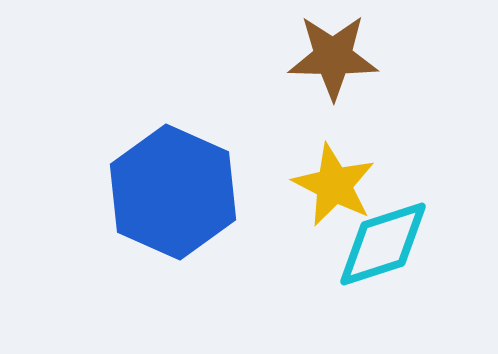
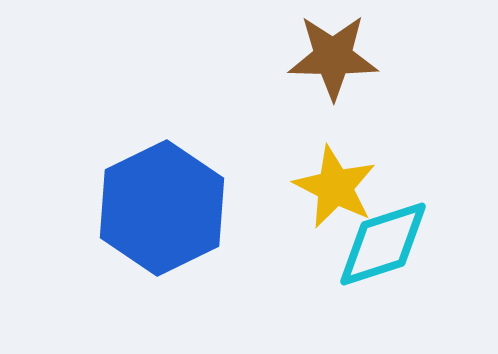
yellow star: moved 1 px right, 2 px down
blue hexagon: moved 11 px left, 16 px down; rotated 10 degrees clockwise
